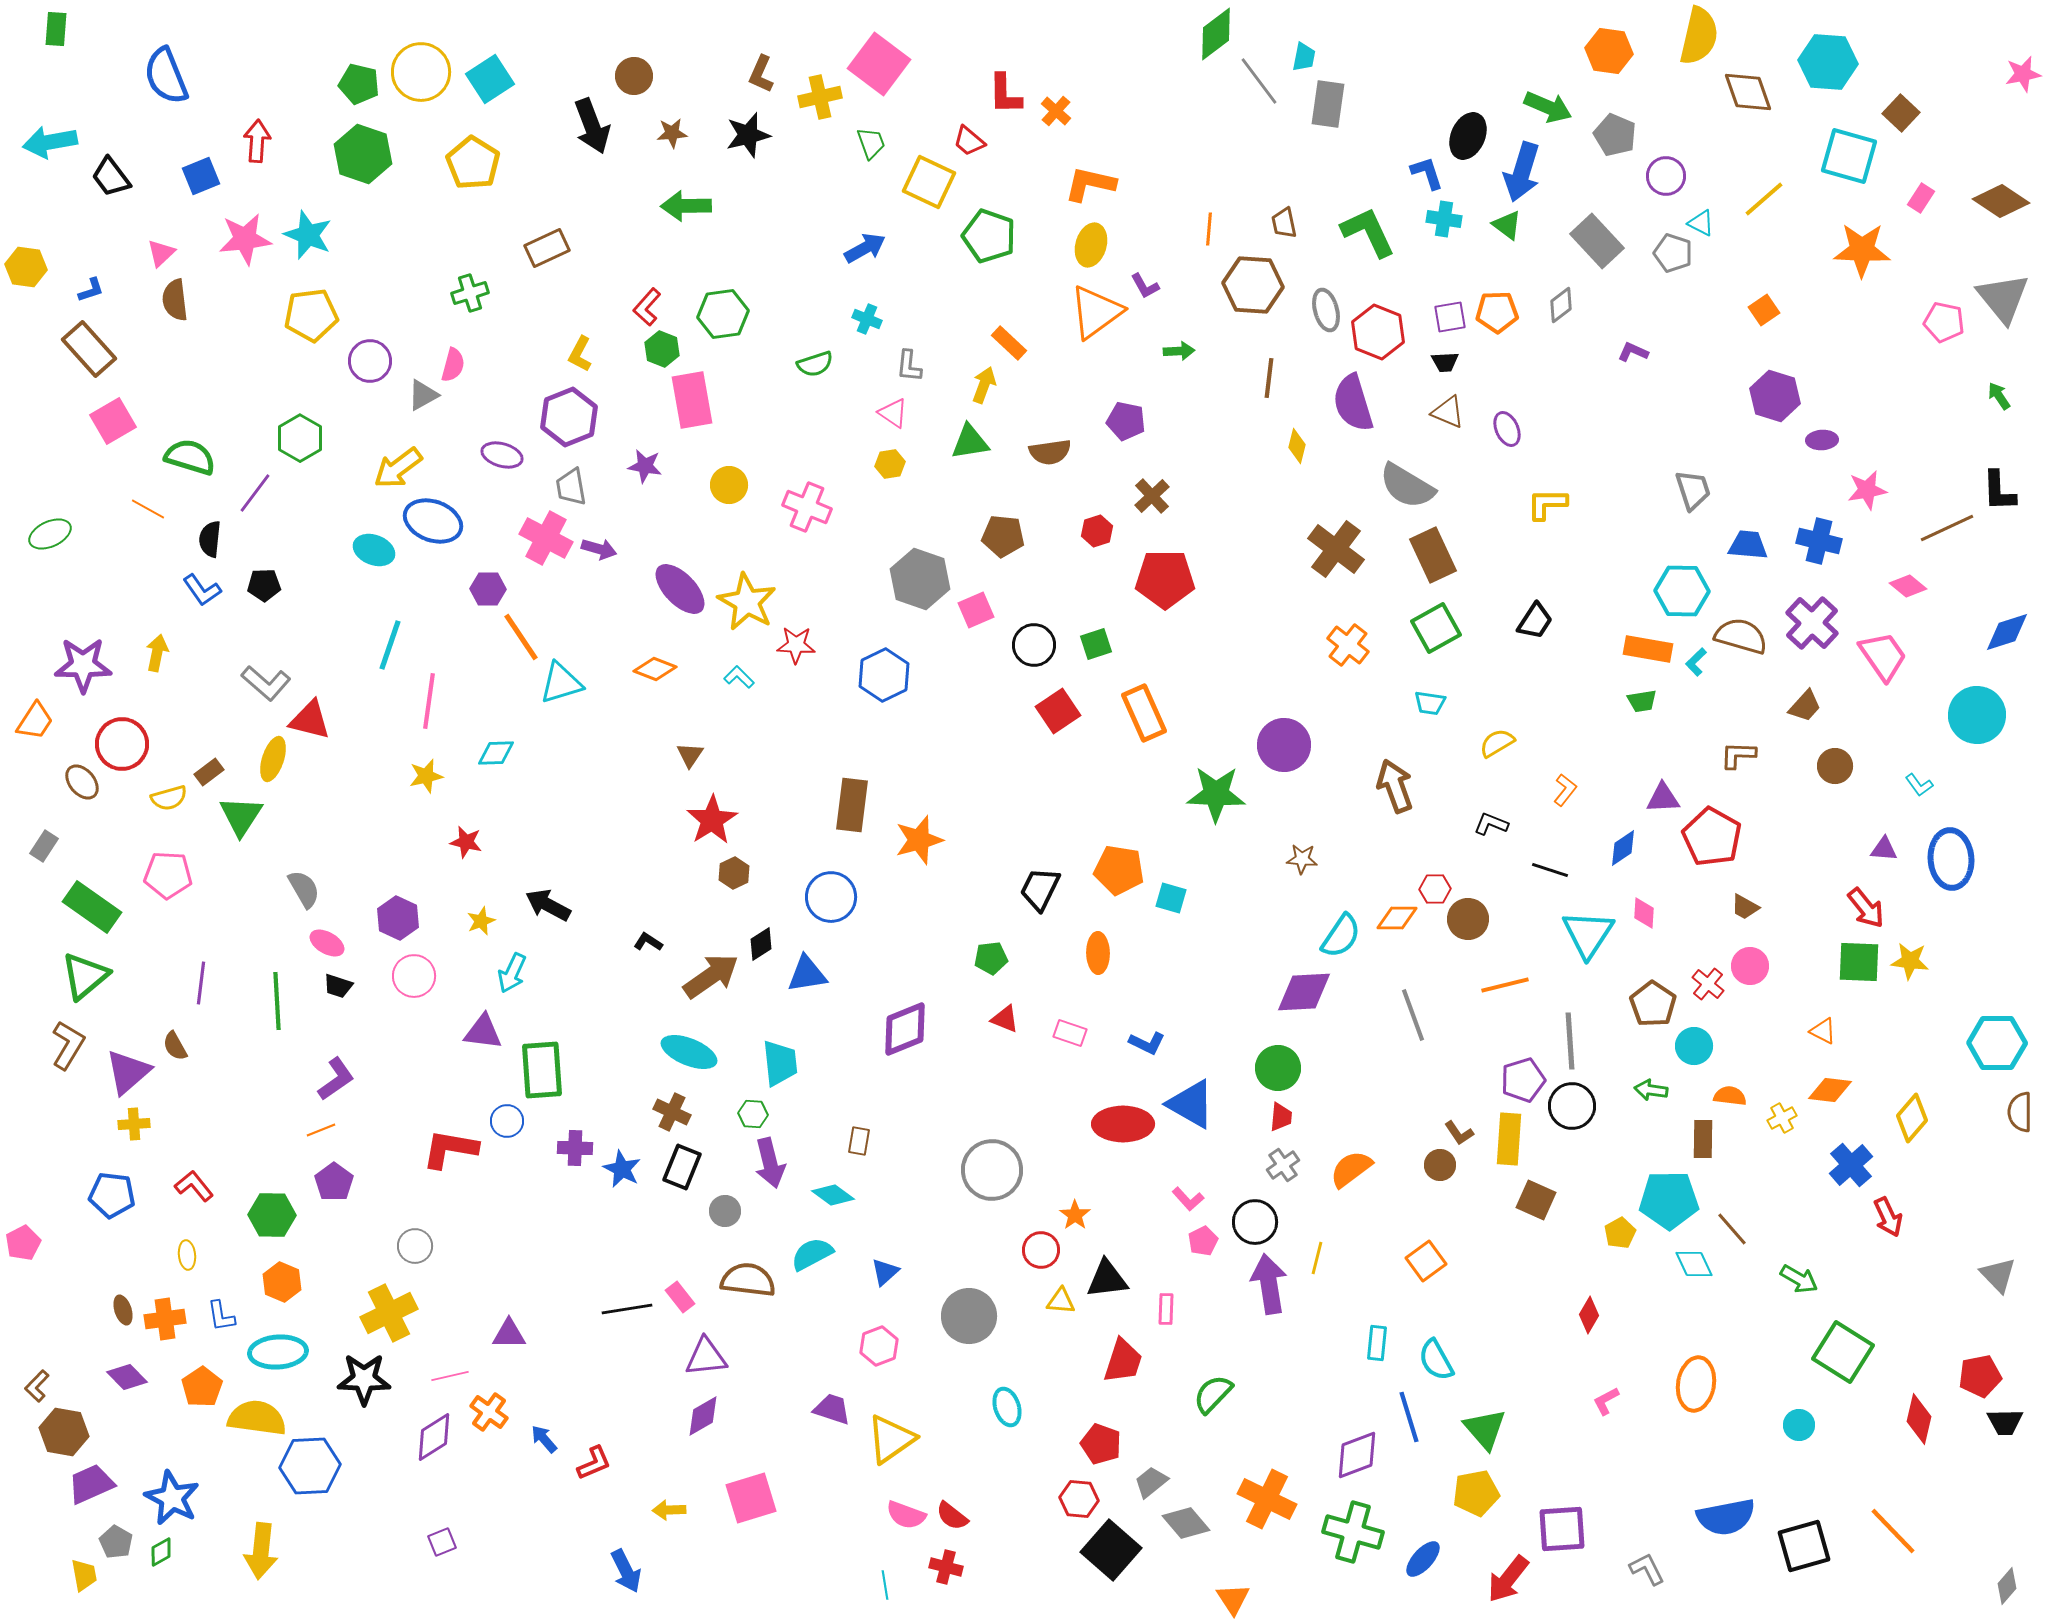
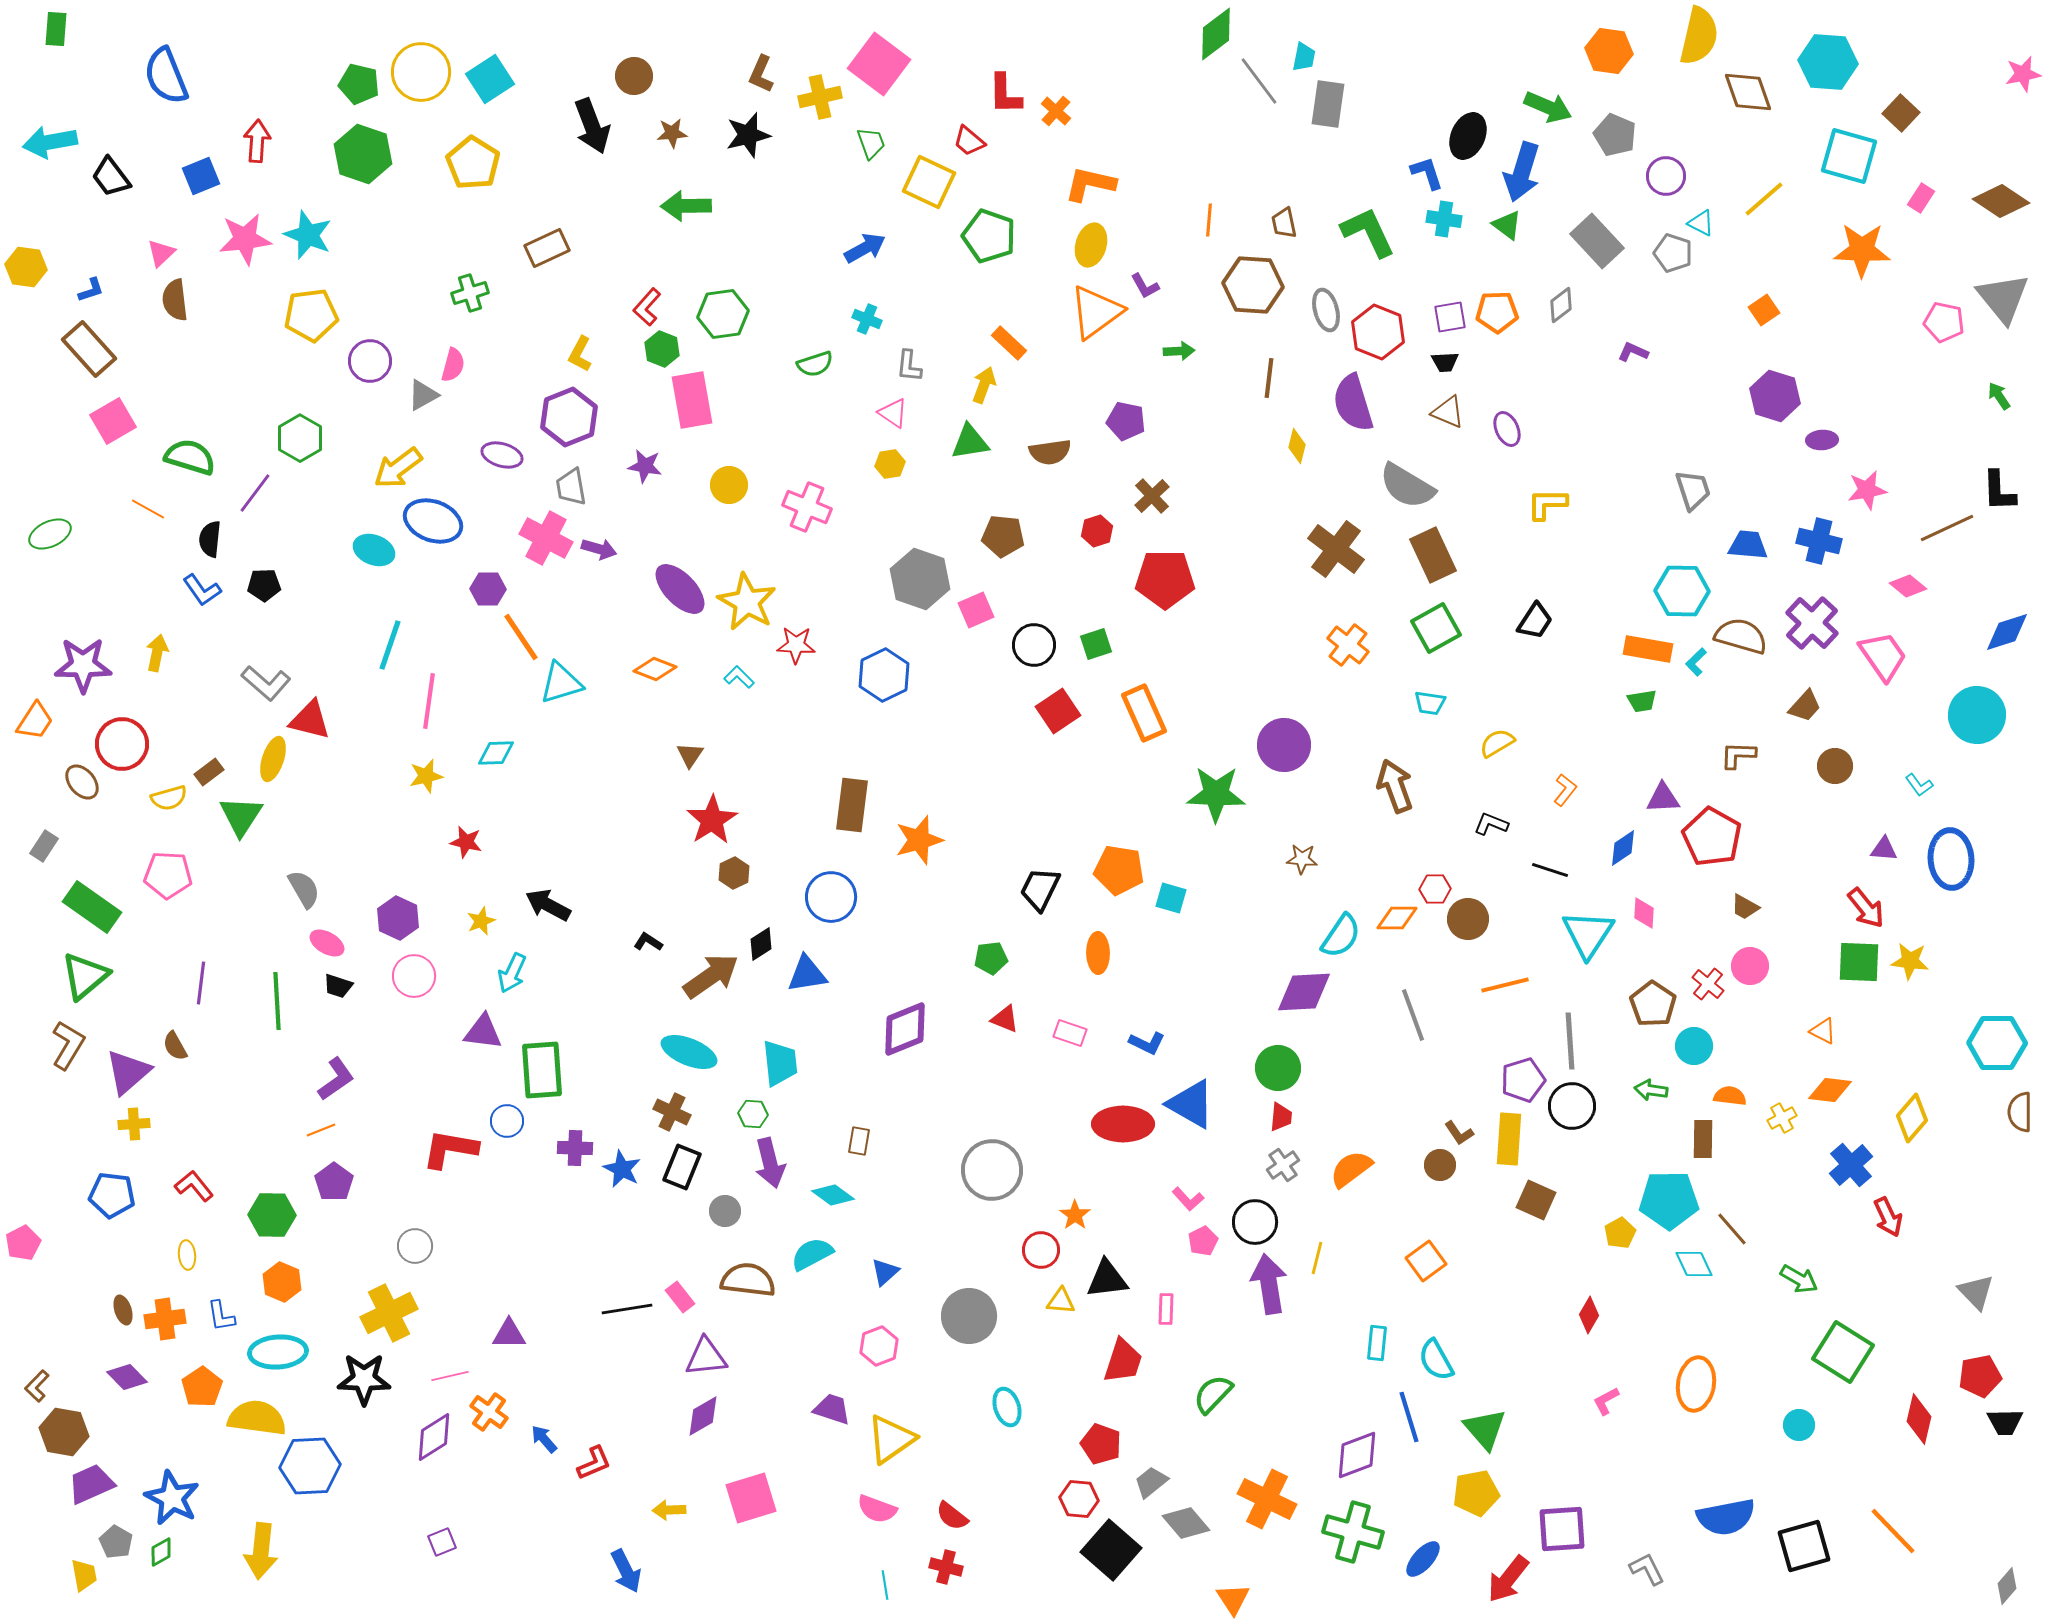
orange line at (1209, 229): moved 9 px up
gray triangle at (1998, 1275): moved 22 px left, 17 px down
pink semicircle at (906, 1515): moved 29 px left, 6 px up
